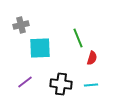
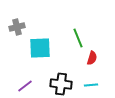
gray cross: moved 4 px left, 2 px down
purple line: moved 4 px down
